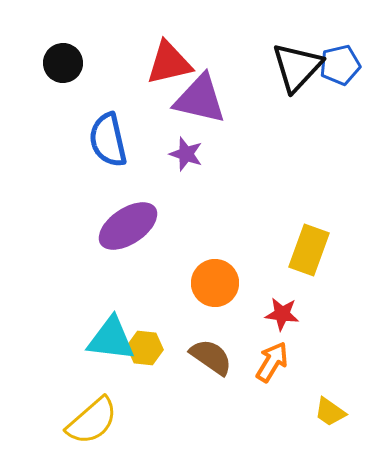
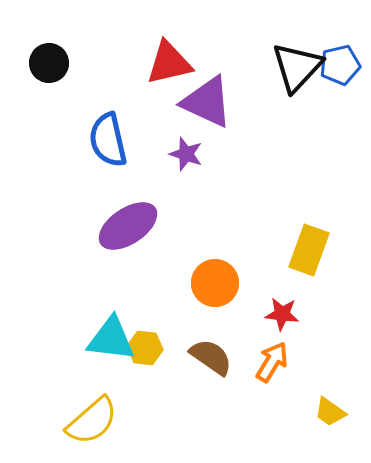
black circle: moved 14 px left
purple triangle: moved 7 px right, 3 px down; rotated 12 degrees clockwise
